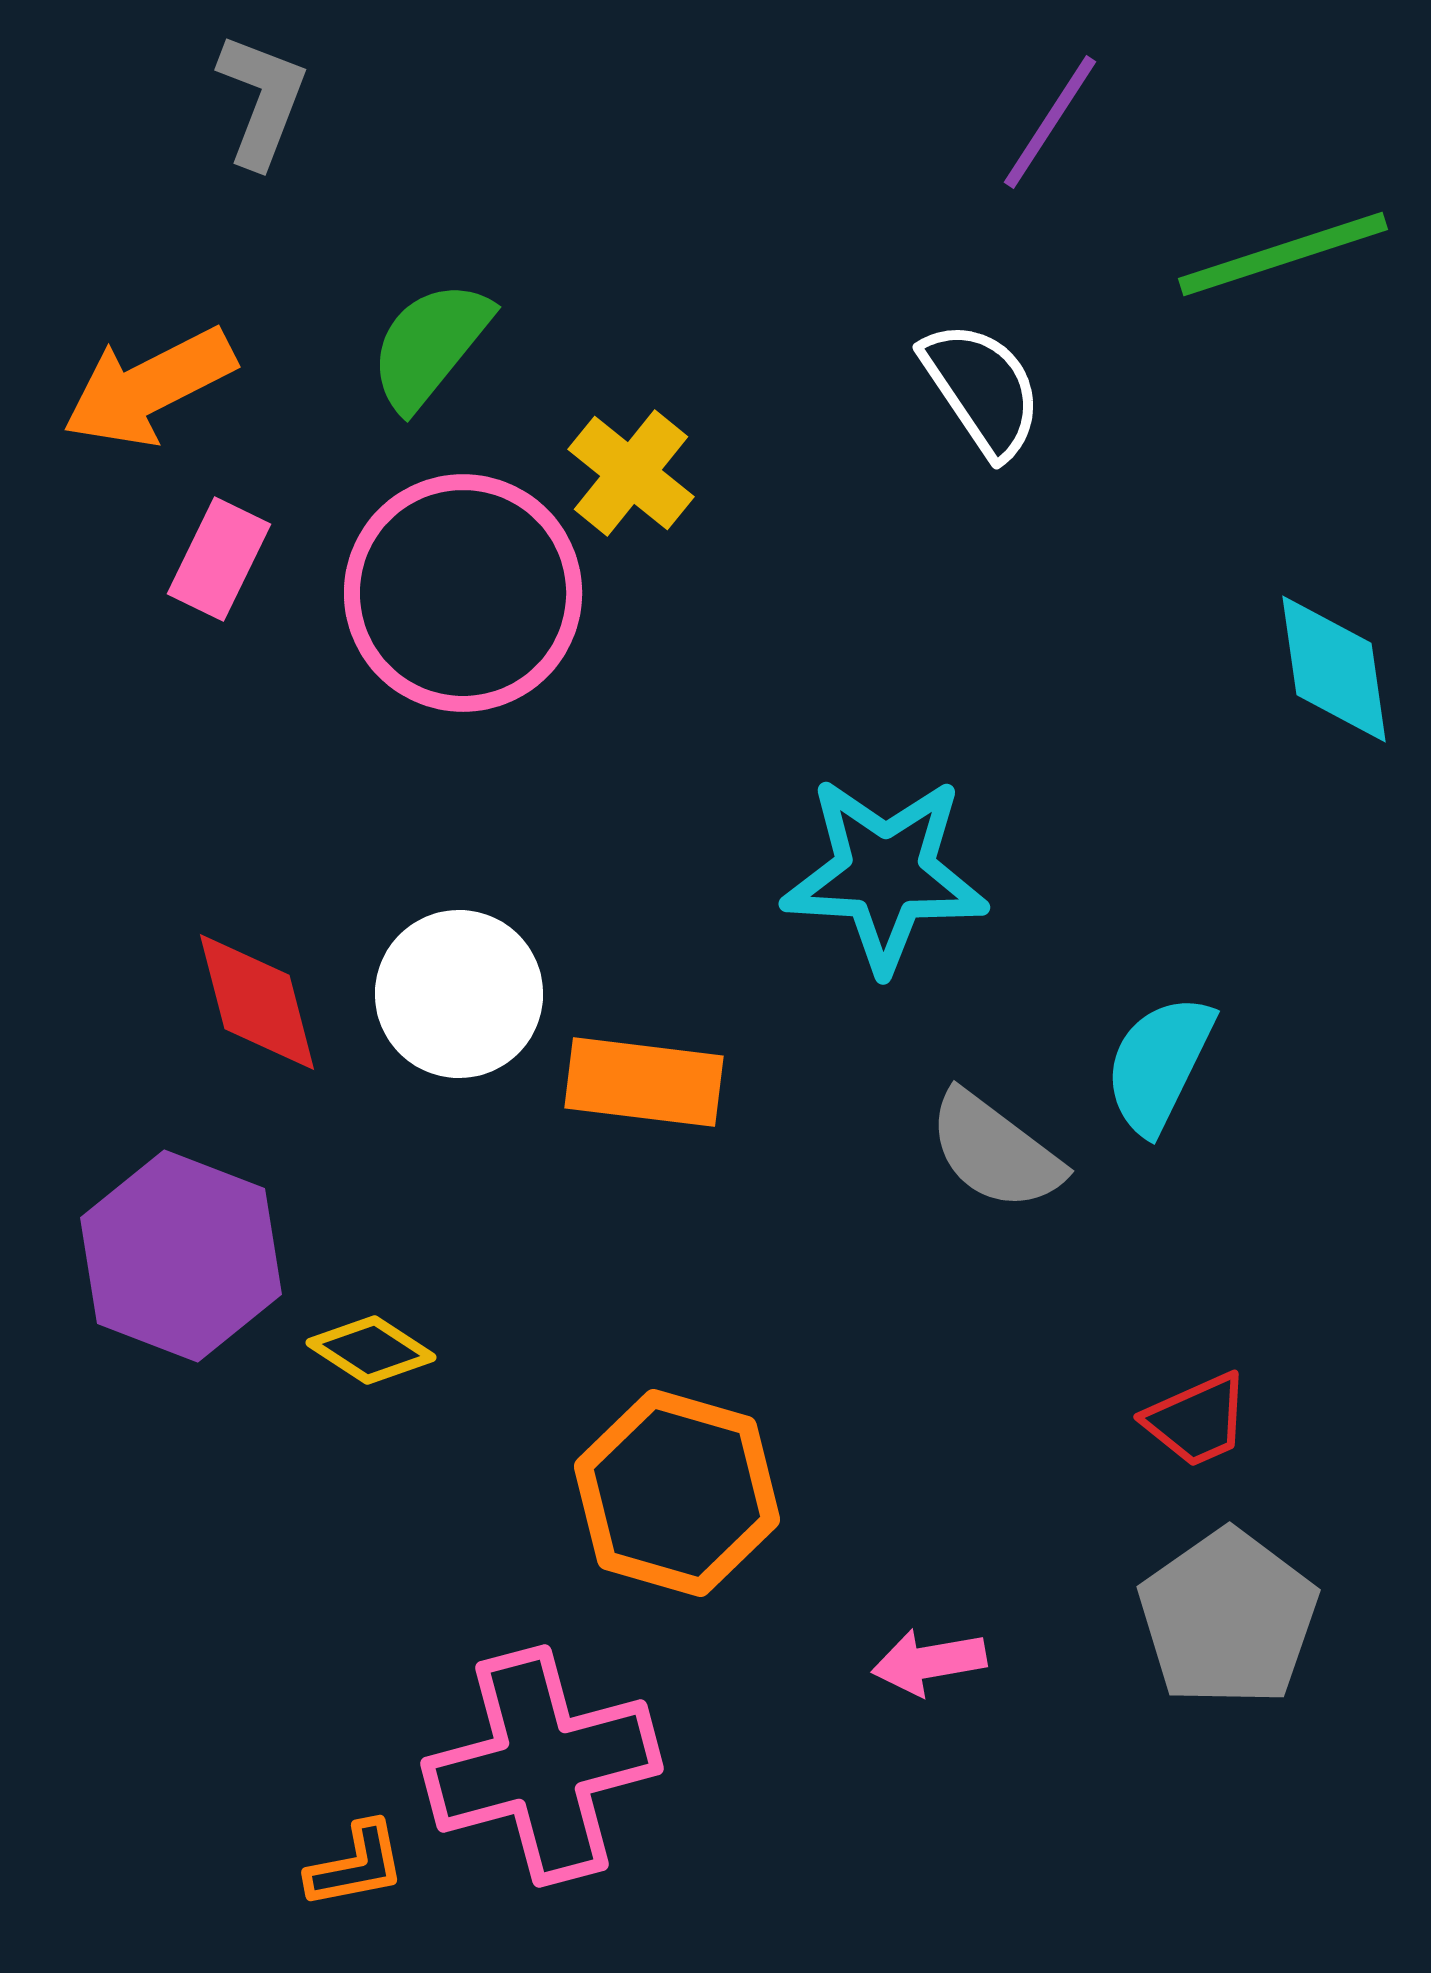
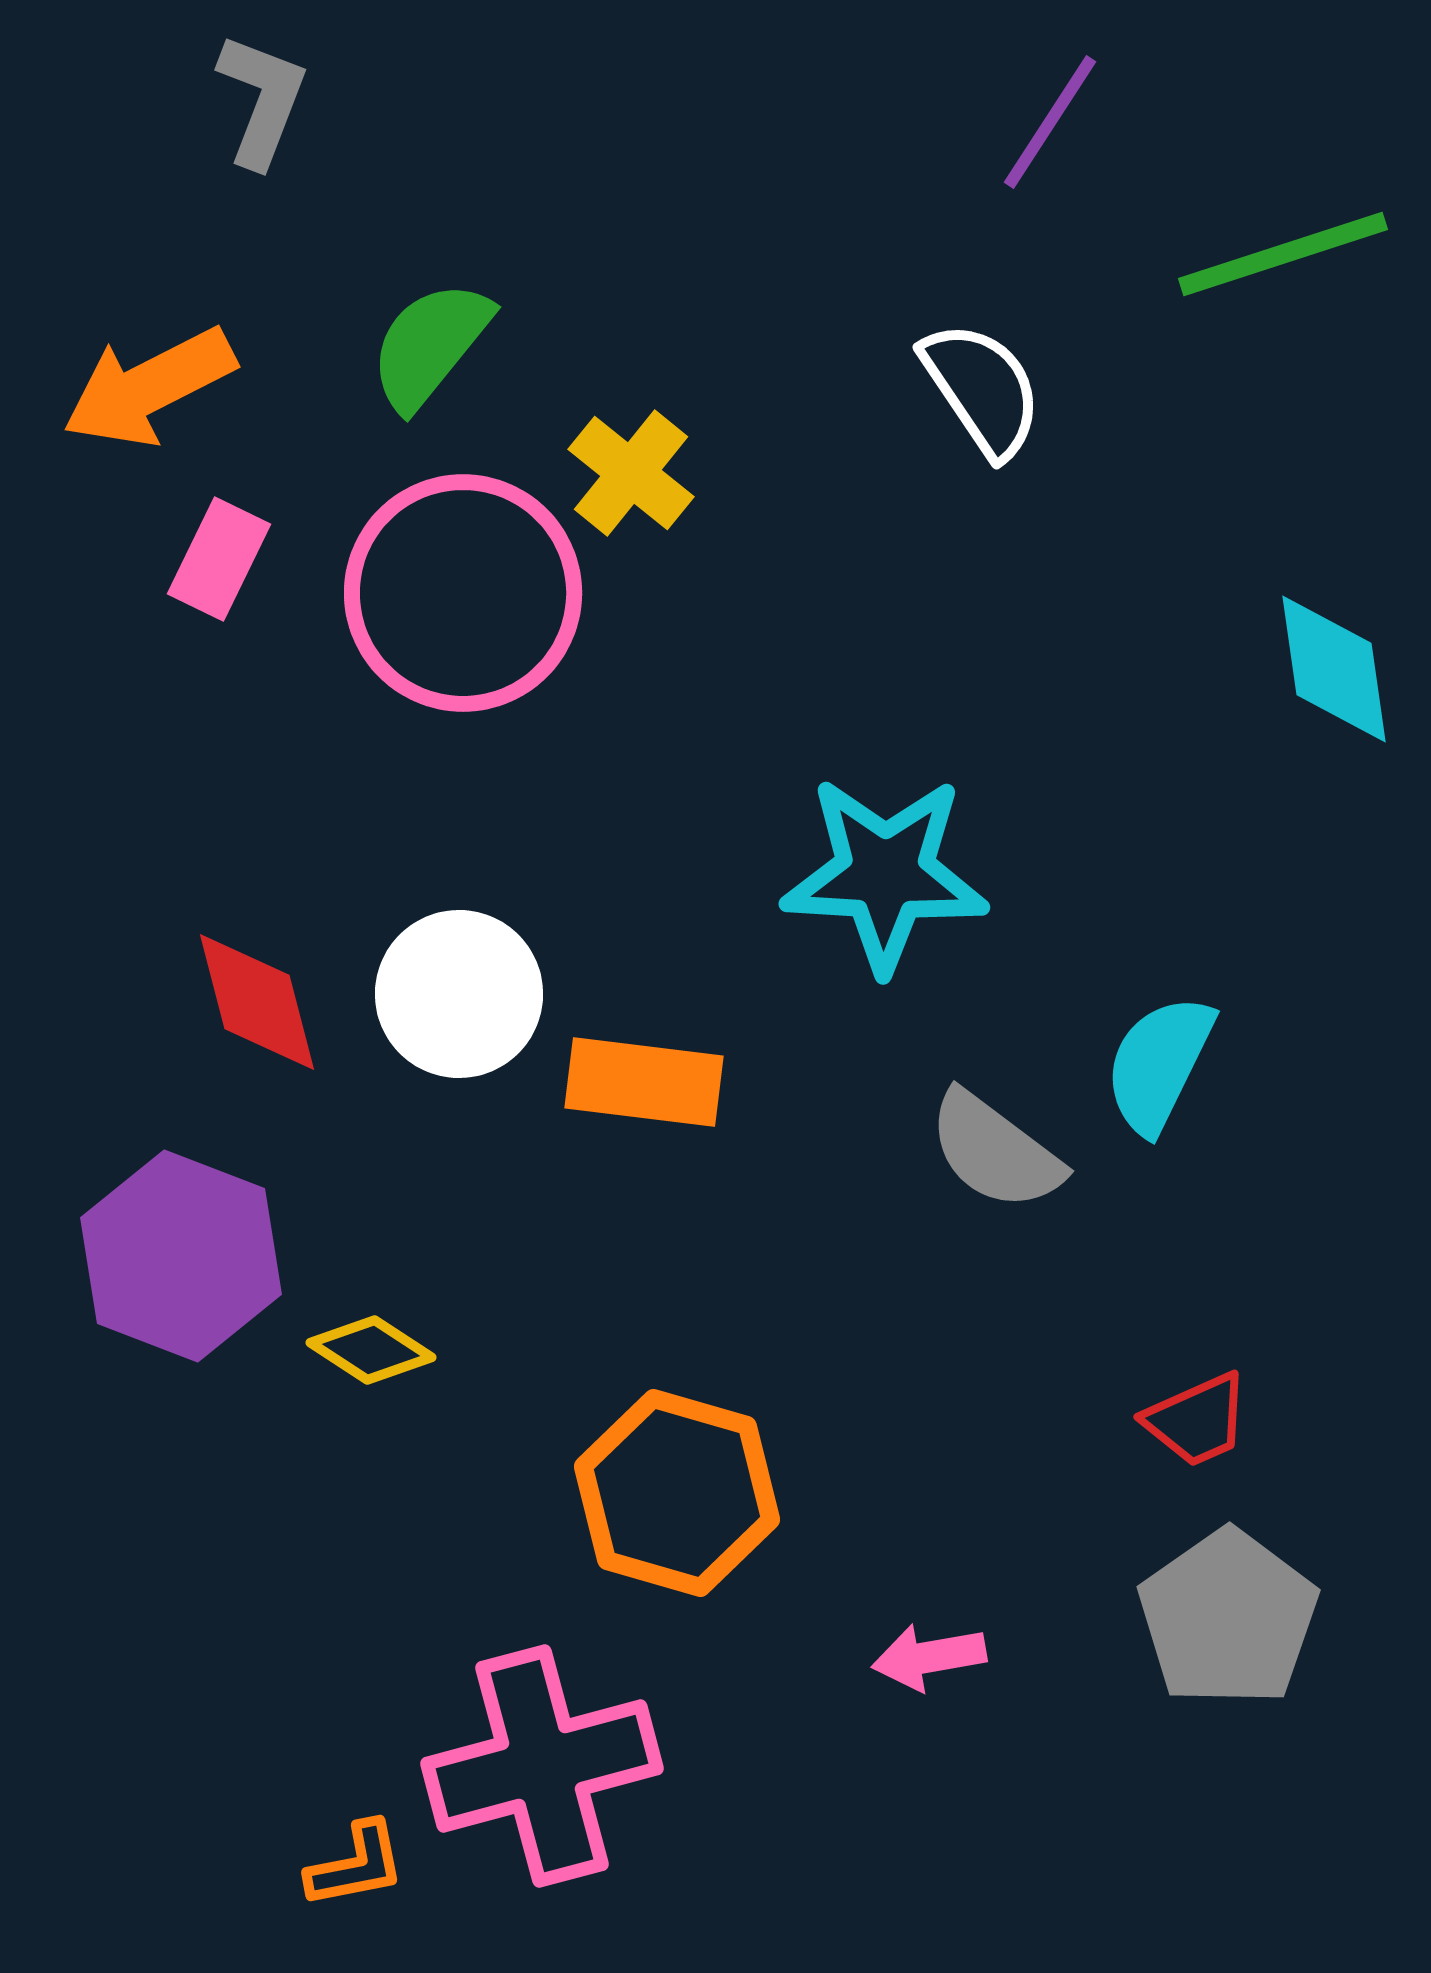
pink arrow: moved 5 px up
